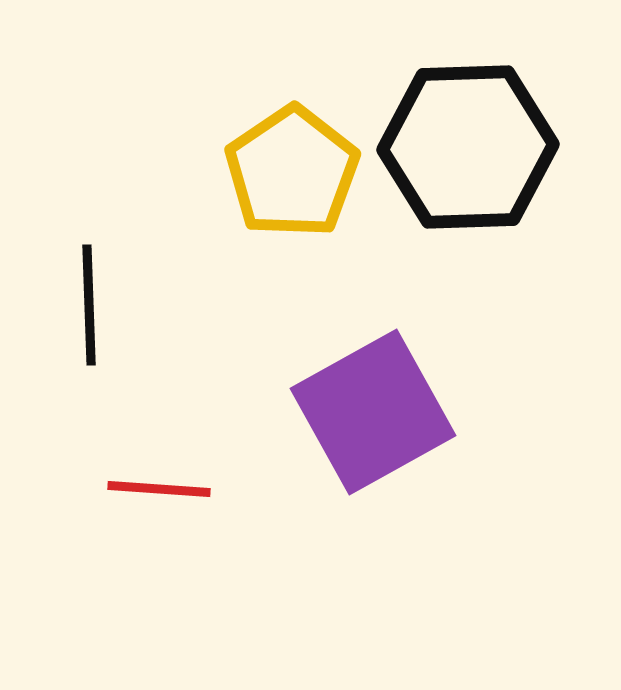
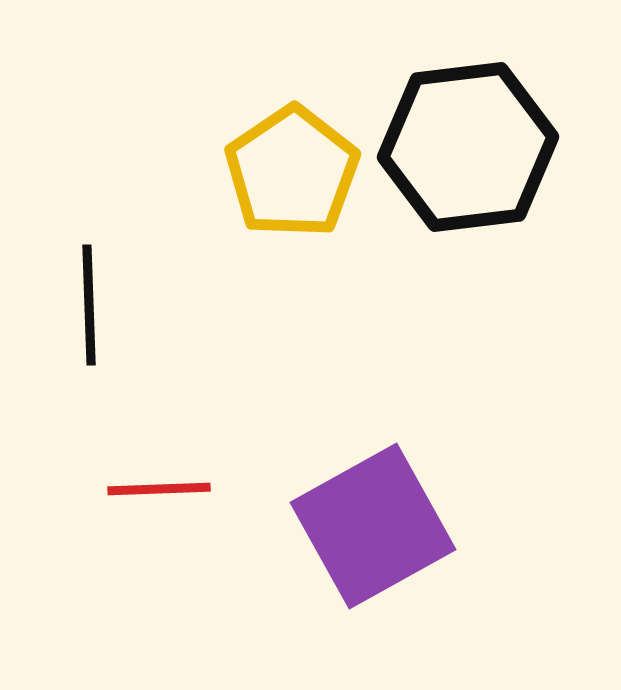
black hexagon: rotated 5 degrees counterclockwise
purple square: moved 114 px down
red line: rotated 6 degrees counterclockwise
